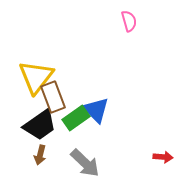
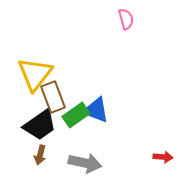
pink semicircle: moved 3 px left, 2 px up
yellow triangle: moved 1 px left, 3 px up
blue triangle: rotated 24 degrees counterclockwise
green rectangle: moved 3 px up
gray arrow: rotated 32 degrees counterclockwise
